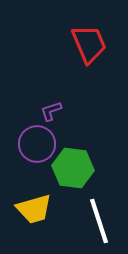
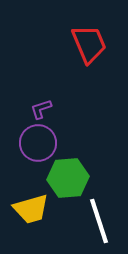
purple L-shape: moved 10 px left, 2 px up
purple circle: moved 1 px right, 1 px up
green hexagon: moved 5 px left, 10 px down; rotated 12 degrees counterclockwise
yellow trapezoid: moved 3 px left
